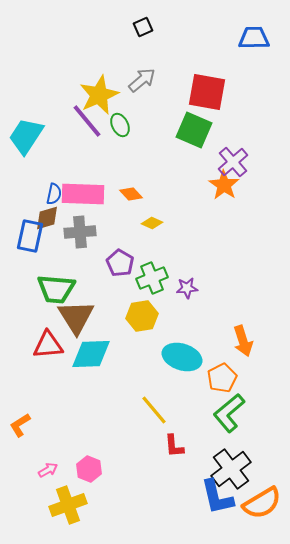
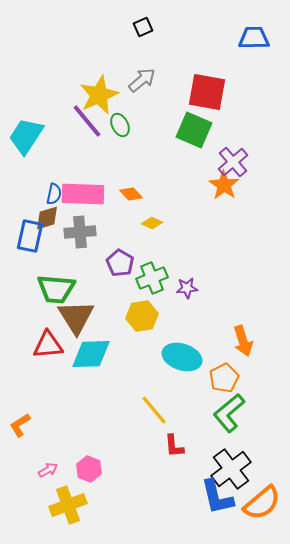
orange pentagon: moved 2 px right
orange semicircle: rotated 9 degrees counterclockwise
